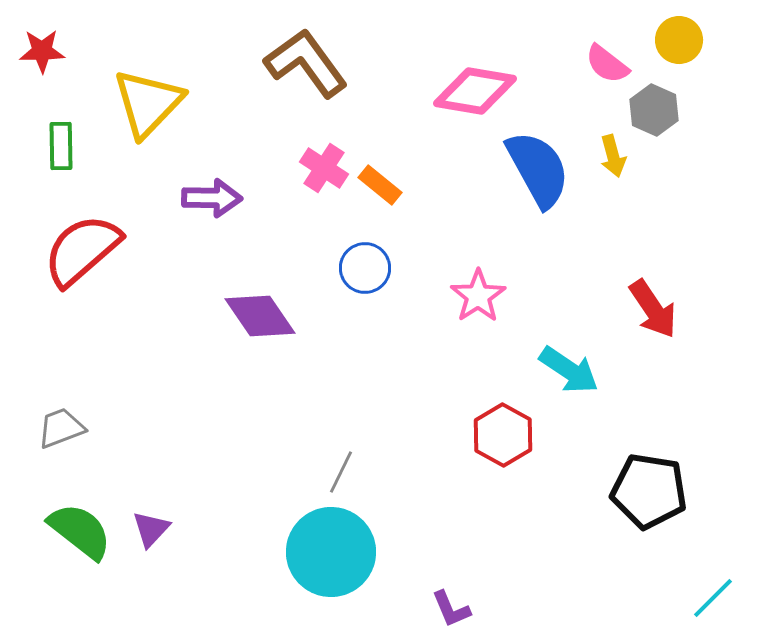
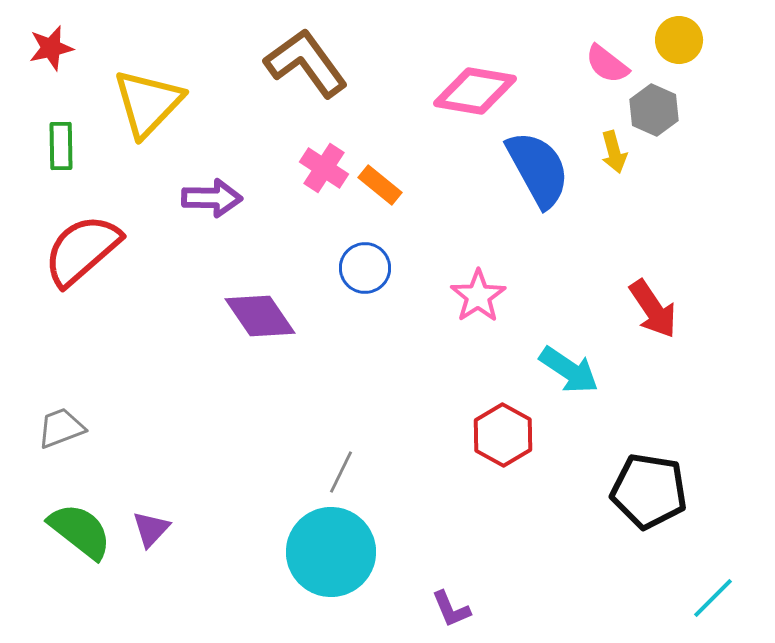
red star: moved 9 px right, 3 px up; rotated 12 degrees counterclockwise
yellow arrow: moved 1 px right, 4 px up
